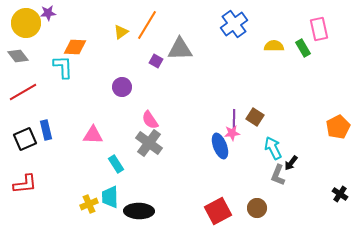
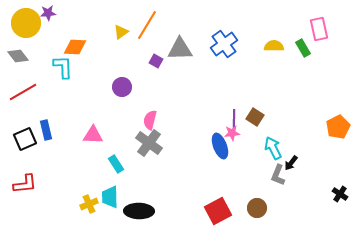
blue cross: moved 10 px left, 20 px down
pink semicircle: rotated 48 degrees clockwise
